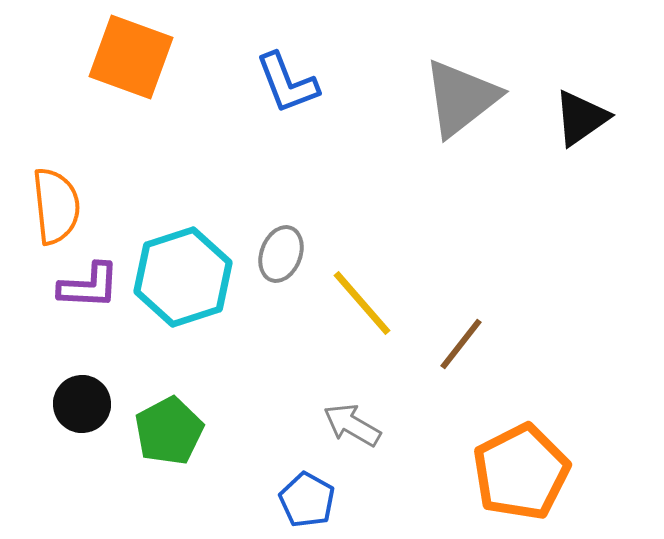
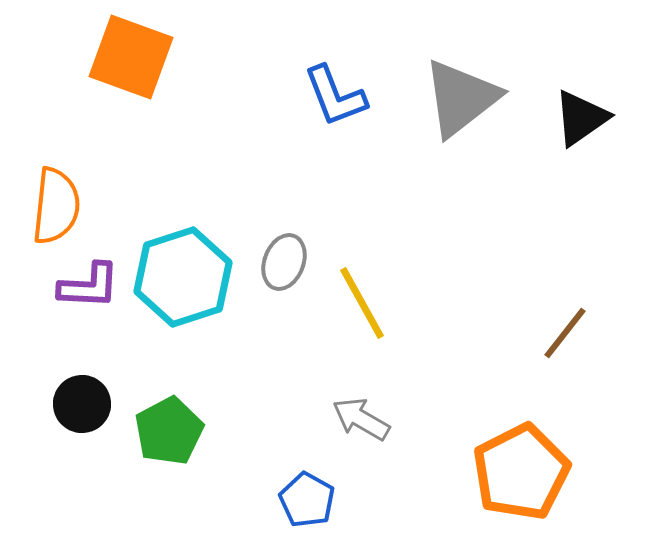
blue L-shape: moved 48 px right, 13 px down
orange semicircle: rotated 12 degrees clockwise
gray ellipse: moved 3 px right, 8 px down
yellow line: rotated 12 degrees clockwise
brown line: moved 104 px right, 11 px up
gray arrow: moved 9 px right, 6 px up
